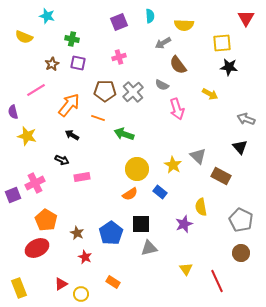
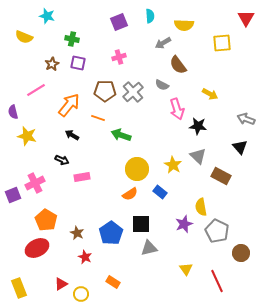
black star at (229, 67): moved 31 px left, 59 px down
green arrow at (124, 134): moved 3 px left, 1 px down
gray pentagon at (241, 220): moved 24 px left, 11 px down
